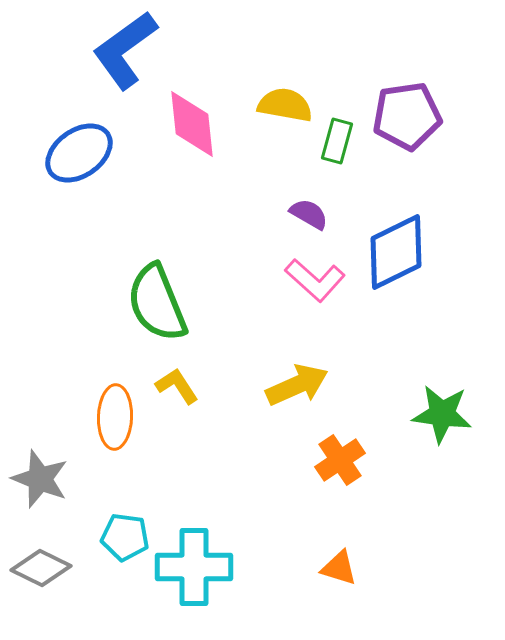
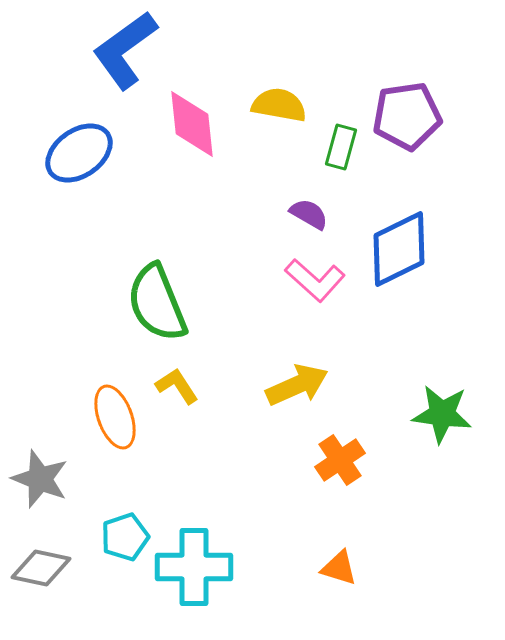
yellow semicircle: moved 6 px left
green rectangle: moved 4 px right, 6 px down
blue diamond: moved 3 px right, 3 px up
orange ellipse: rotated 22 degrees counterclockwise
cyan pentagon: rotated 27 degrees counterclockwise
gray diamond: rotated 14 degrees counterclockwise
